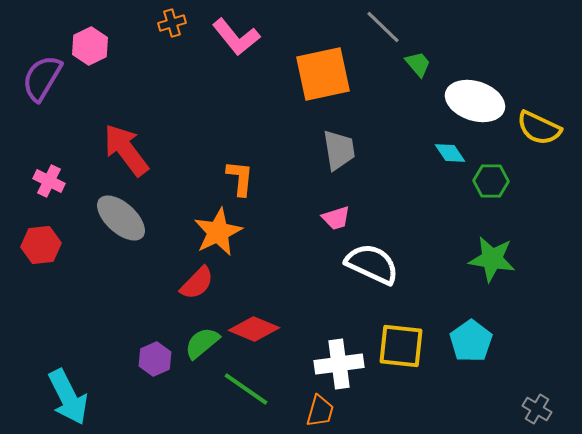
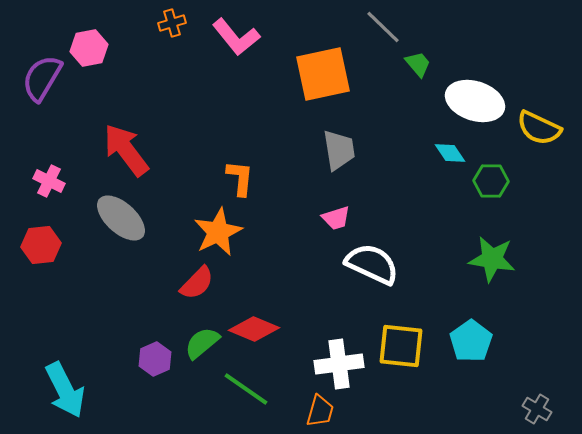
pink hexagon: moved 1 px left, 2 px down; rotated 15 degrees clockwise
cyan arrow: moved 3 px left, 7 px up
